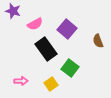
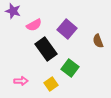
pink semicircle: moved 1 px left, 1 px down
